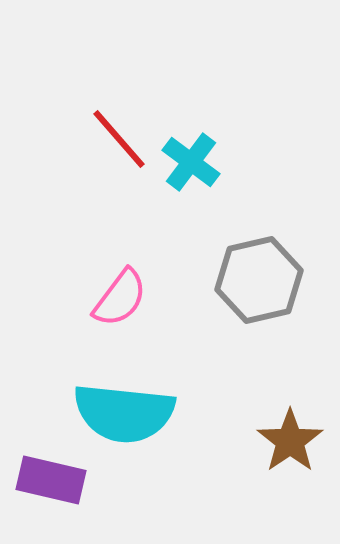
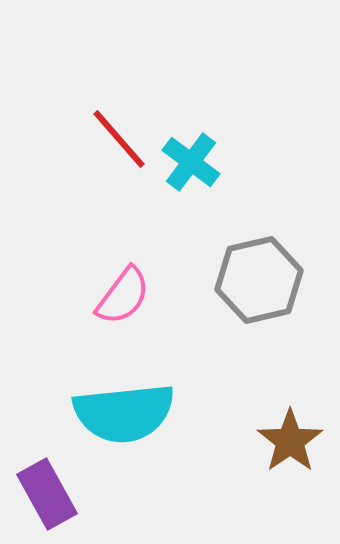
pink semicircle: moved 3 px right, 2 px up
cyan semicircle: rotated 12 degrees counterclockwise
purple rectangle: moved 4 px left, 14 px down; rotated 48 degrees clockwise
